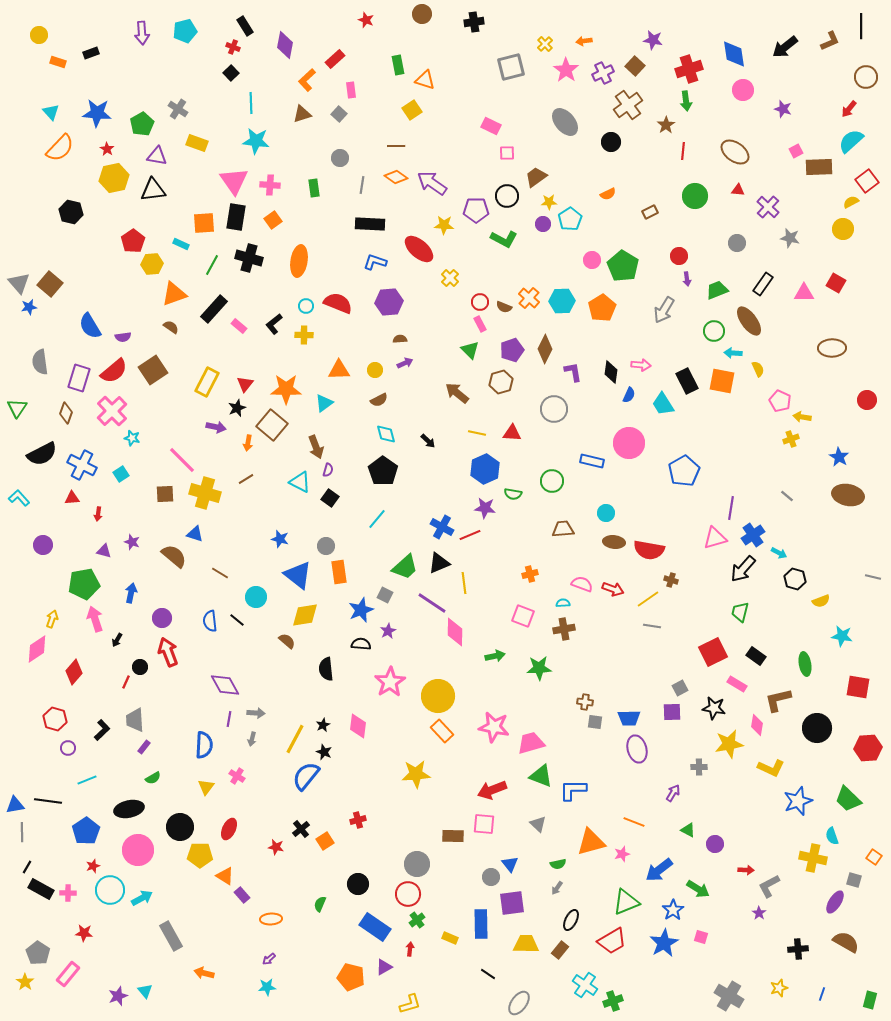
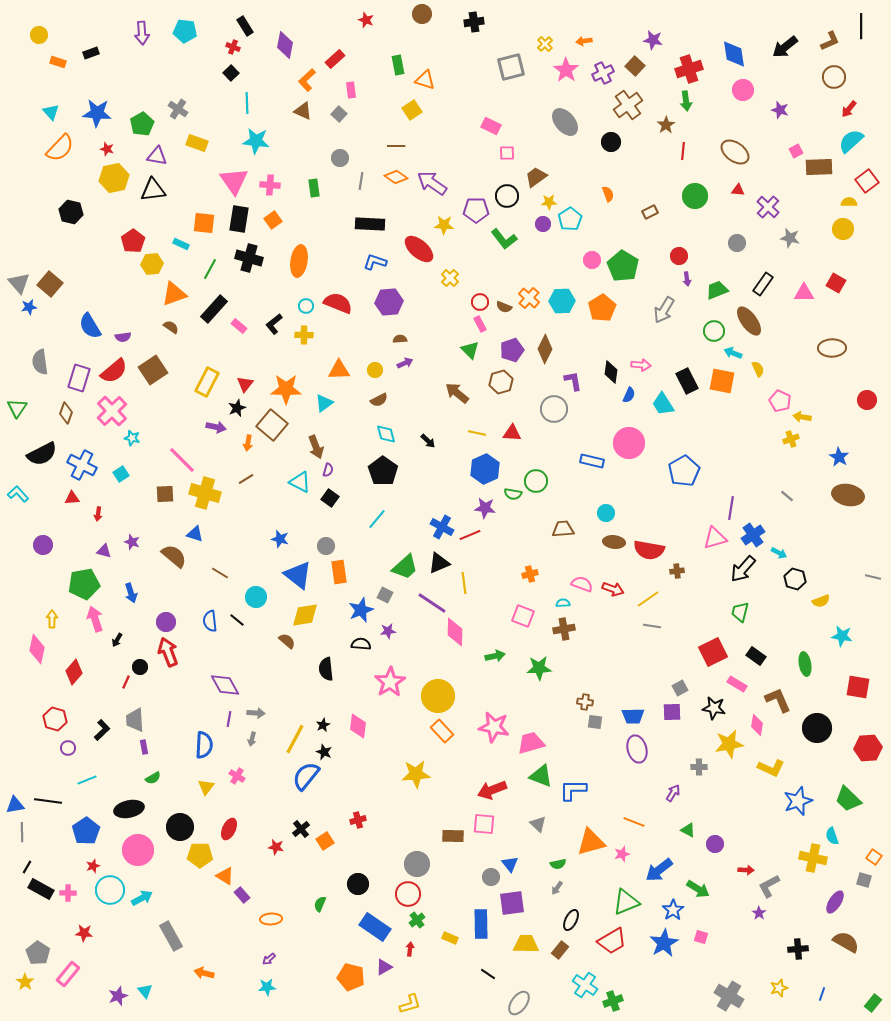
cyan pentagon at (185, 31): rotated 20 degrees clockwise
brown circle at (866, 77): moved 32 px left
cyan line at (251, 103): moved 4 px left
purple star at (783, 109): moved 3 px left, 1 px down
brown triangle at (302, 114): moved 1 px right, 3 px up; rotated 42 degrees clockwise
red star at (107, 149): rotated 16 degrees counterclockwise
gray line at (362, 185): moved 1 px left, 4 px up
orange semicircle at (608, 194): rotated 84 degrees counterclockwise
yellow semicircle at (851, 202): moved 2 px left; rotated 28 degrees clockwise
black rectangle at (236, 217): moved 3 px right, 2 px down
orange square at (204, 223): rotated 10 degrees clockwise
green L-shape at (504, 239): rotated 24 degrees clockwise
green line at (212, 265): moved 2 px left, 4 px down
cyan arrow at (733, 353): rotated 18 degrees clockwise
purple L-shape at (573, 372): moved 9 px down
green circle at (552, 481): moved 16 px left
cyan L-shape at (19, 498): moved 1 px left, 4 px up
brown cross at (671, 580): moved 6 px right, 9 px up; rotated 24 degrees counterclockwise
blue arrow at (131, 593): rotated 150 degrees clockwise
purple circle at (162, 618): moved 4 px right, 4 px down
yellow arrow at (52, 619): rotated 18 degrees counterclockwise
purple star at (388, 631): rotated 21 degrees clockwise
pink diamond at (37, 649): rotated 44 degrees counterclockwise
brown L-shape at (778, 700): rotated 80 degrees clockwise
blue trapezoid at (629, 718): moved 4 px right, 2 px up
purple rectangle at (144, 747): rotated 48 degrees counterclockwise
gray square at (854, 880): moved 10 px right
green rectangle at (870, 1000): moved 3 px right, 3 px down; rotated 24 degrees clockwise
